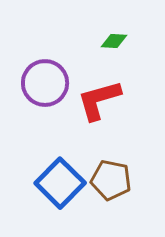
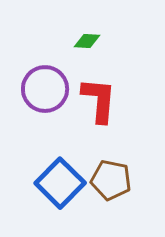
green diamond: moved 27 px left
purple circle: moved 6 px down
red L-shape: rotated 111 degrees clockwise
